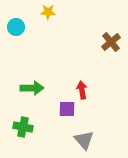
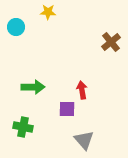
green arrow: moved 1 px right, 1 px up
